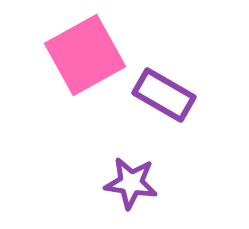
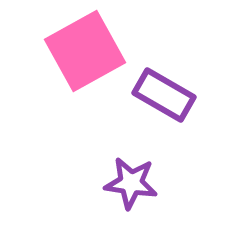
pink square: moved 4 px up
